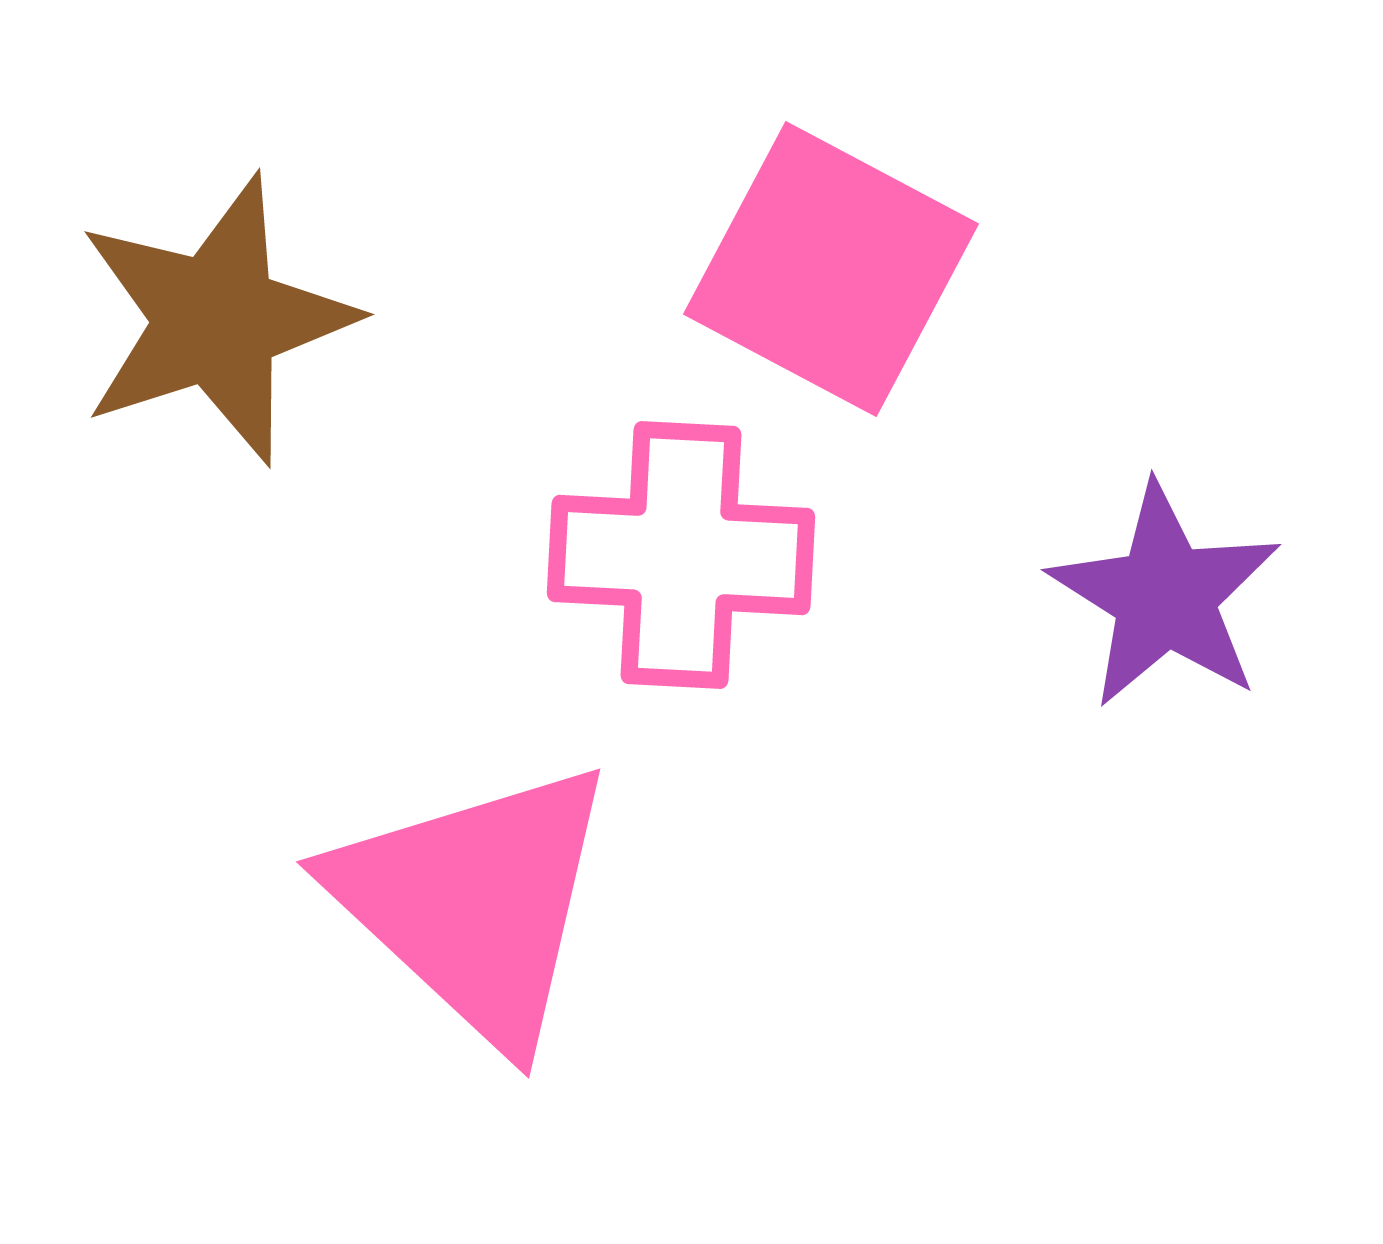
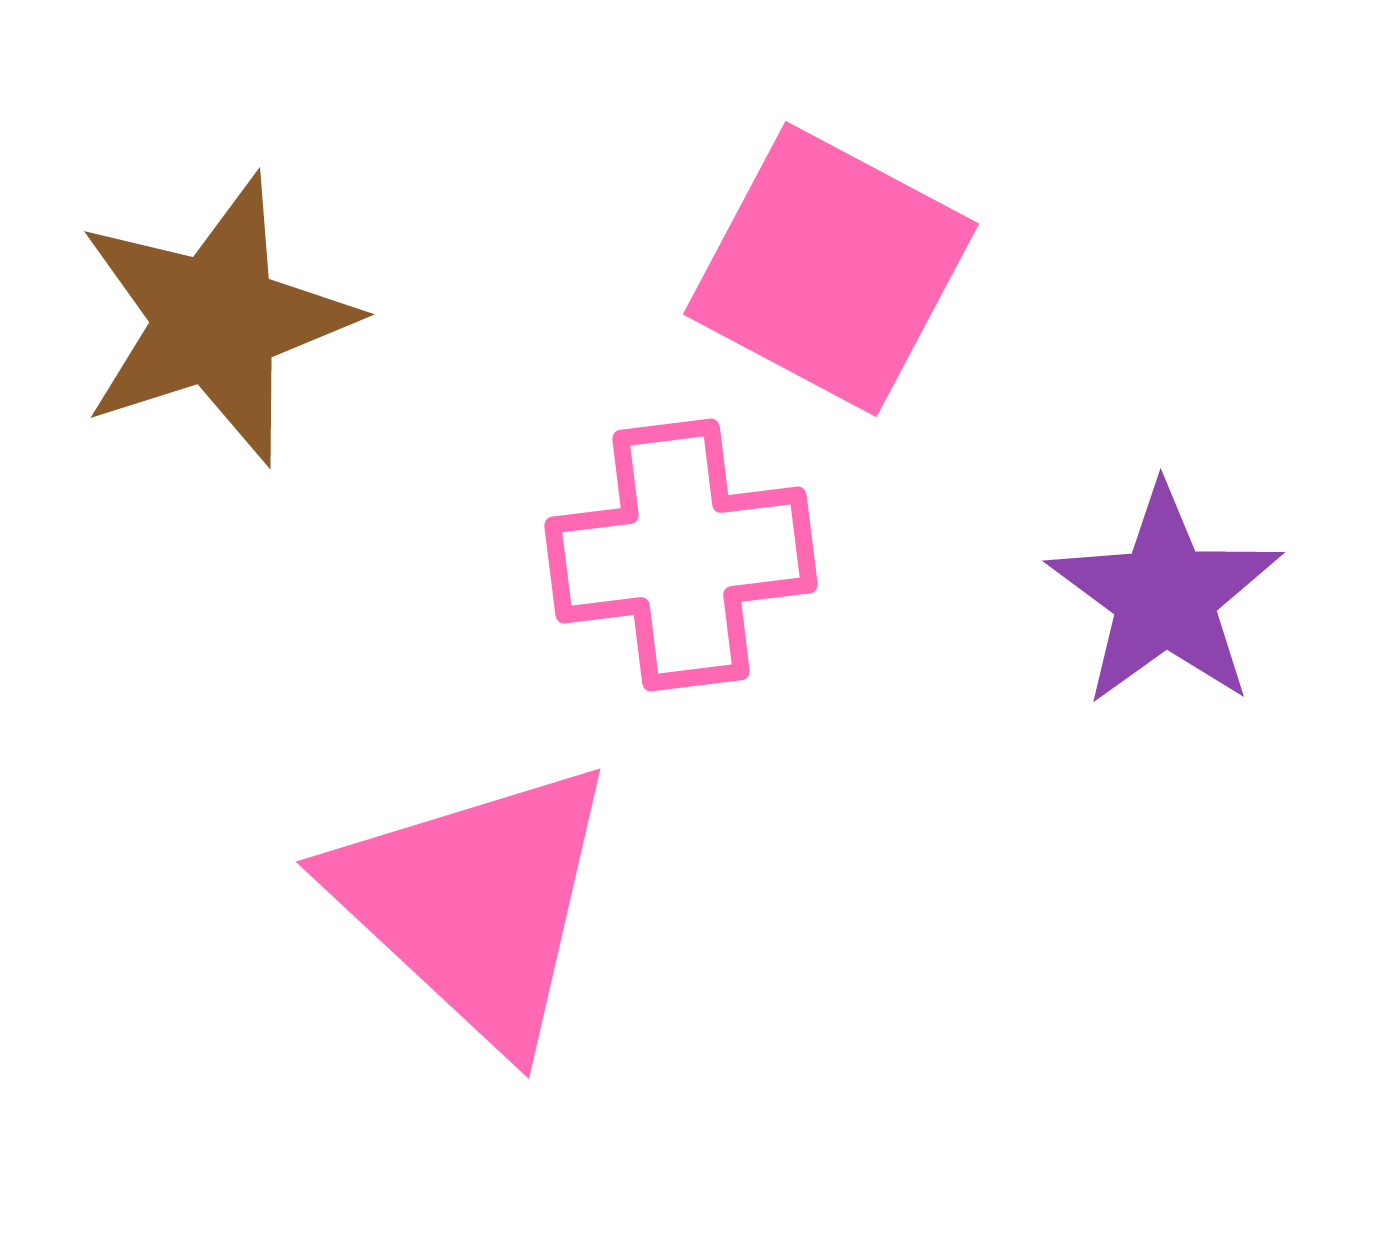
pink cross: rotated 10 degrees counterclockwise
purple star: rotated 4 degrees clockwise
